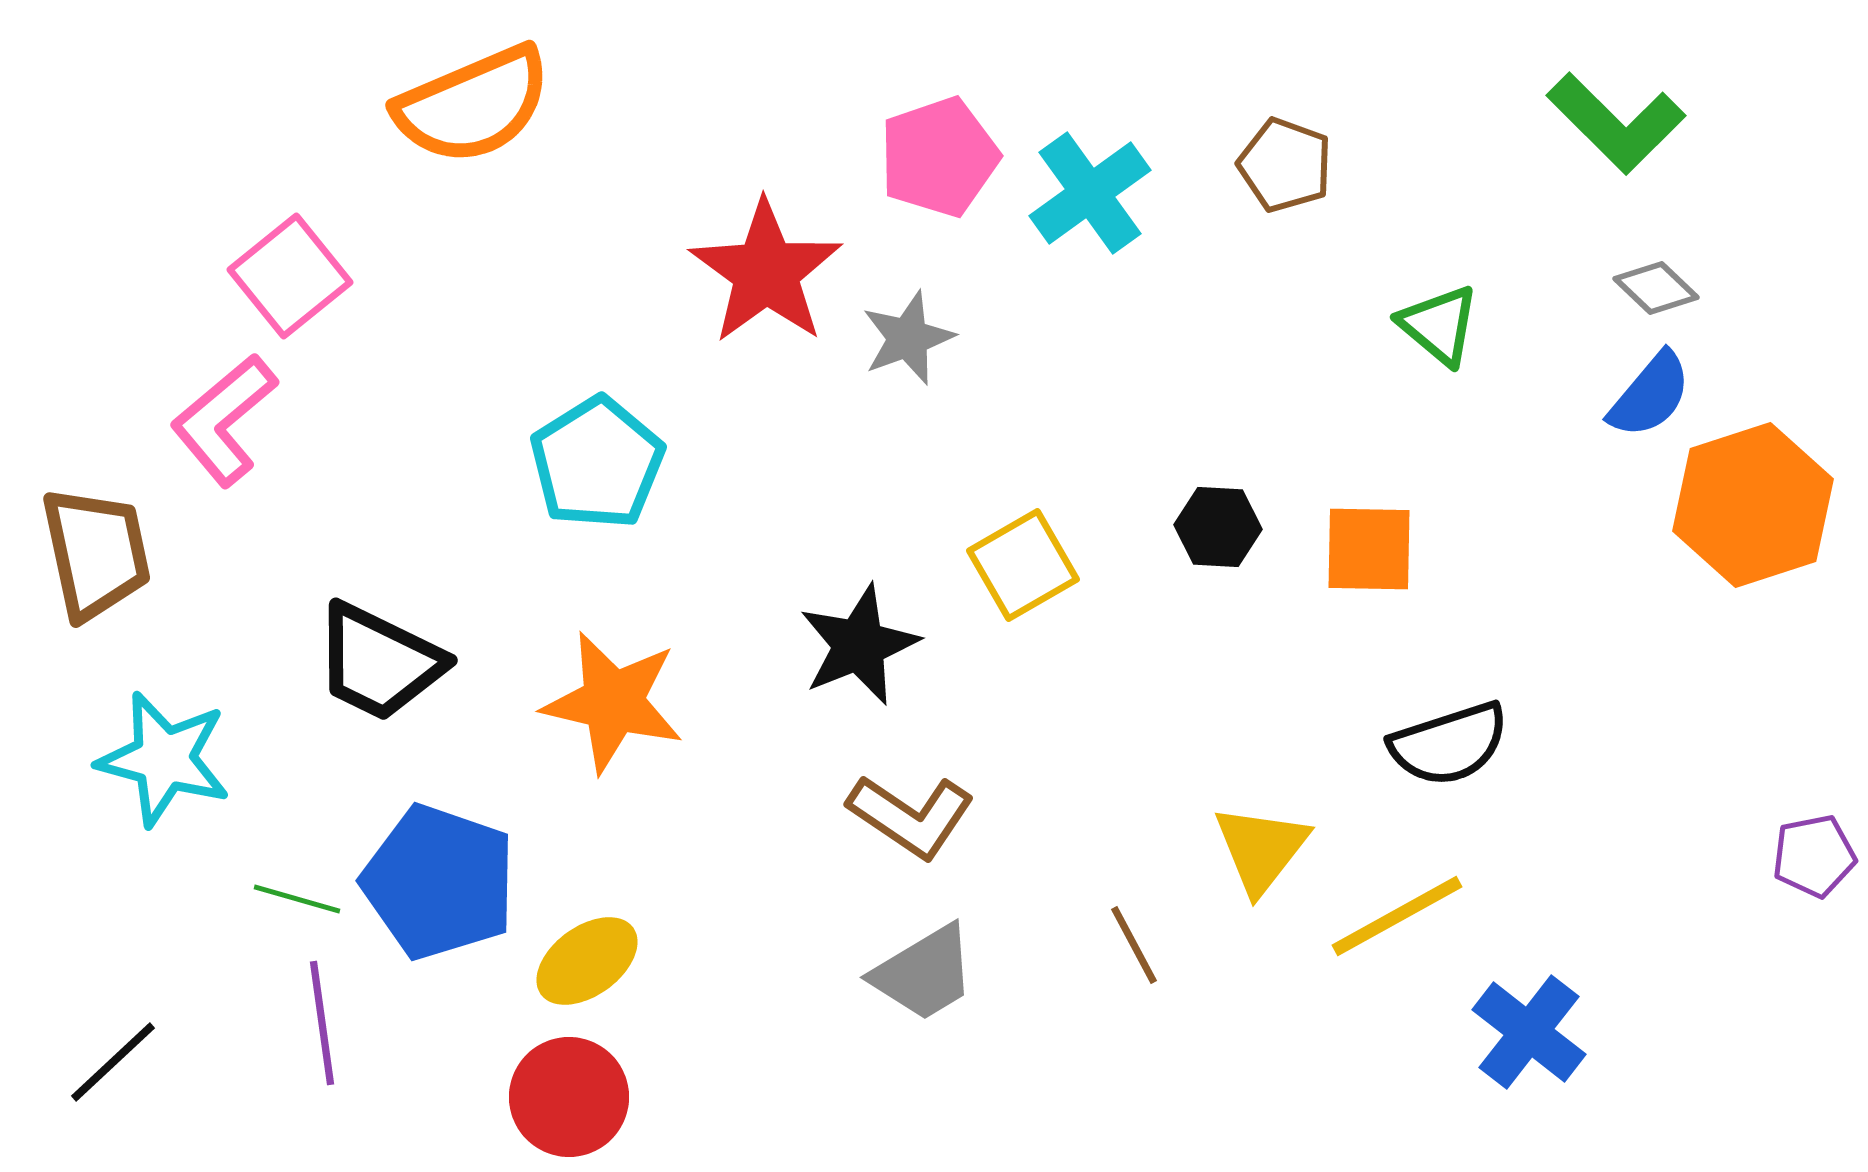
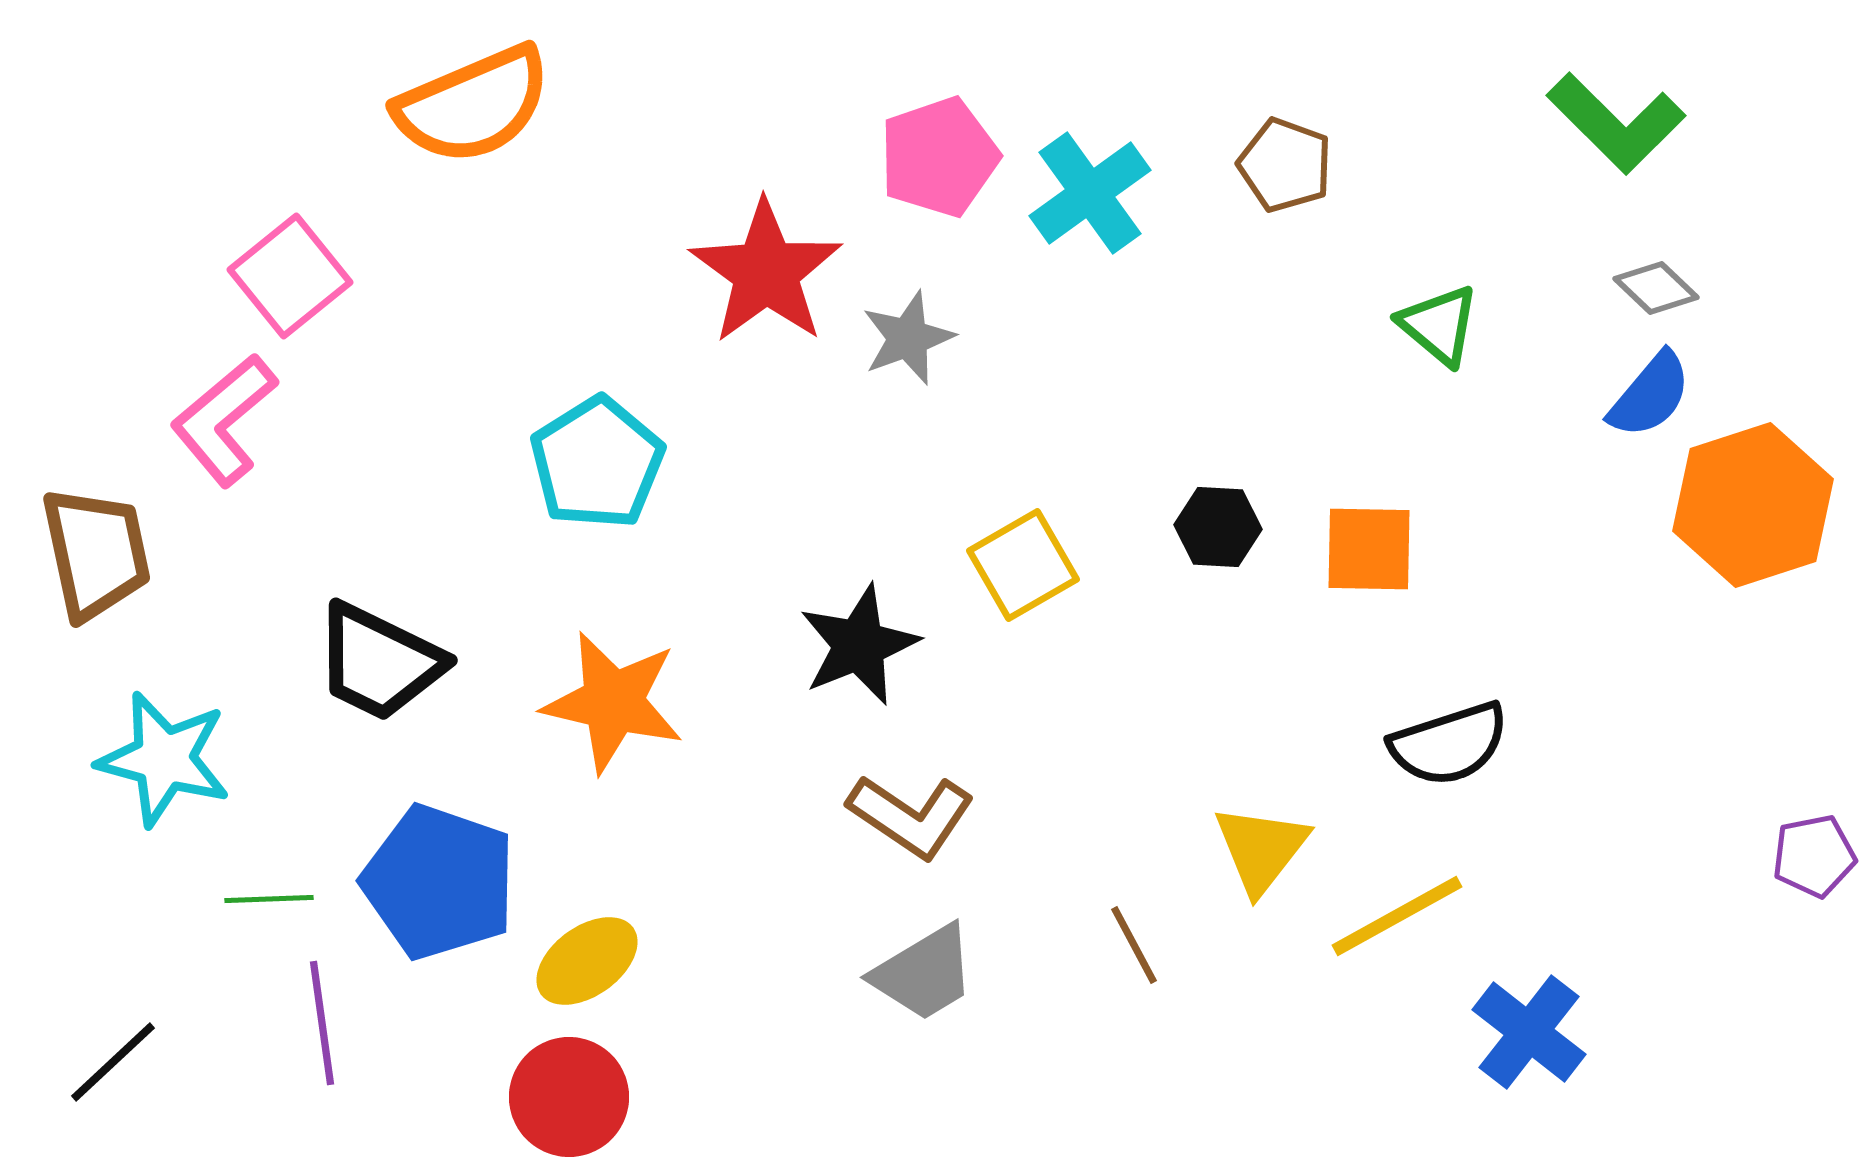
green line: moved 28 px left; rotated 18 degrees counterclockwise
